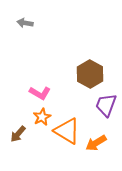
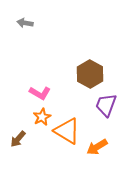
brown arrow: moved 5 px down
orange arrow: moved 1 px right, 4 px down
